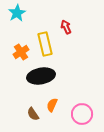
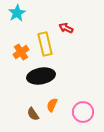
red arrow: moved 1 px down; rotated 40 degrees counterclockwise
pink circle: moved 1 px right, 2 px up
